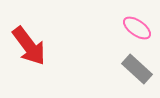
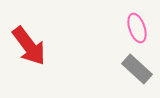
pink ellipse: rotated 36 degrees clockwise
